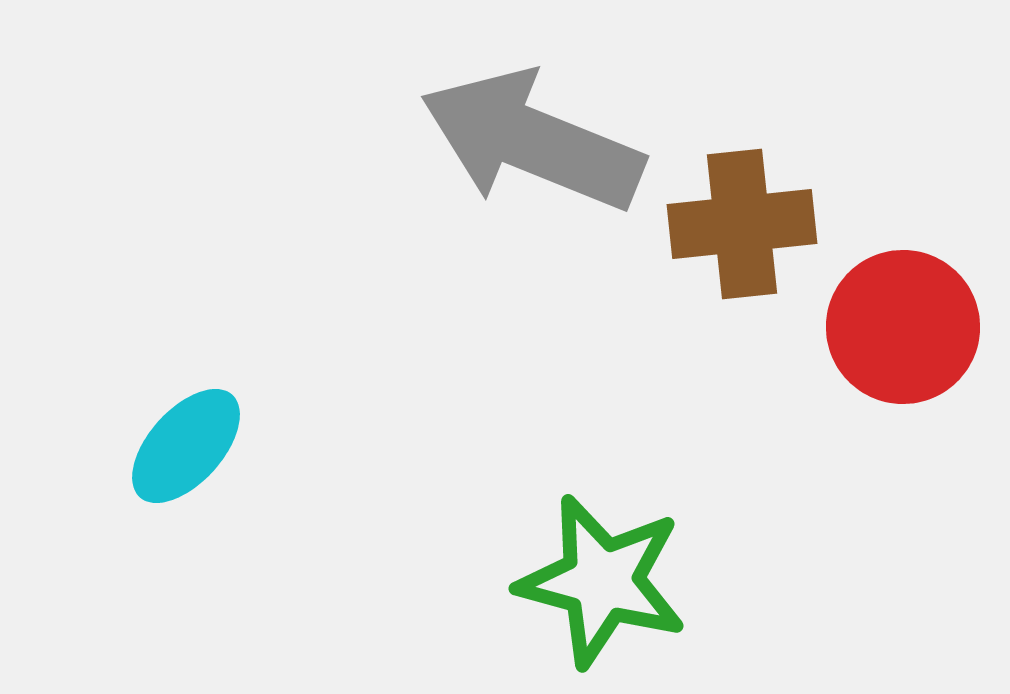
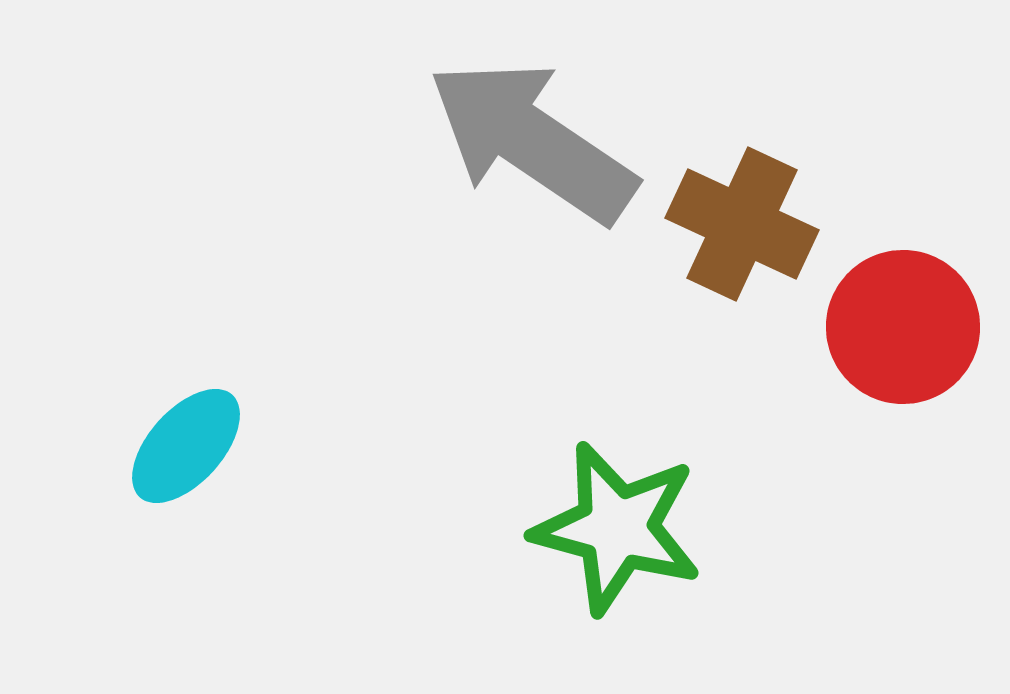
gray arrow: rotated 12 degrees clockwise
brown cross: rotated 31 degrees clockwise
green star: moved 15 px right, 53 px up
